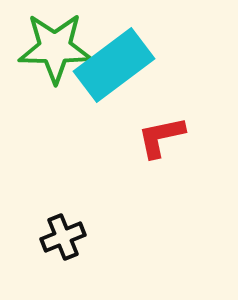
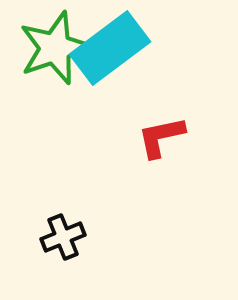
green star: rotated 20 degrees counterclockwise
cyan rectangle: moved 4 px left, 17 px up
